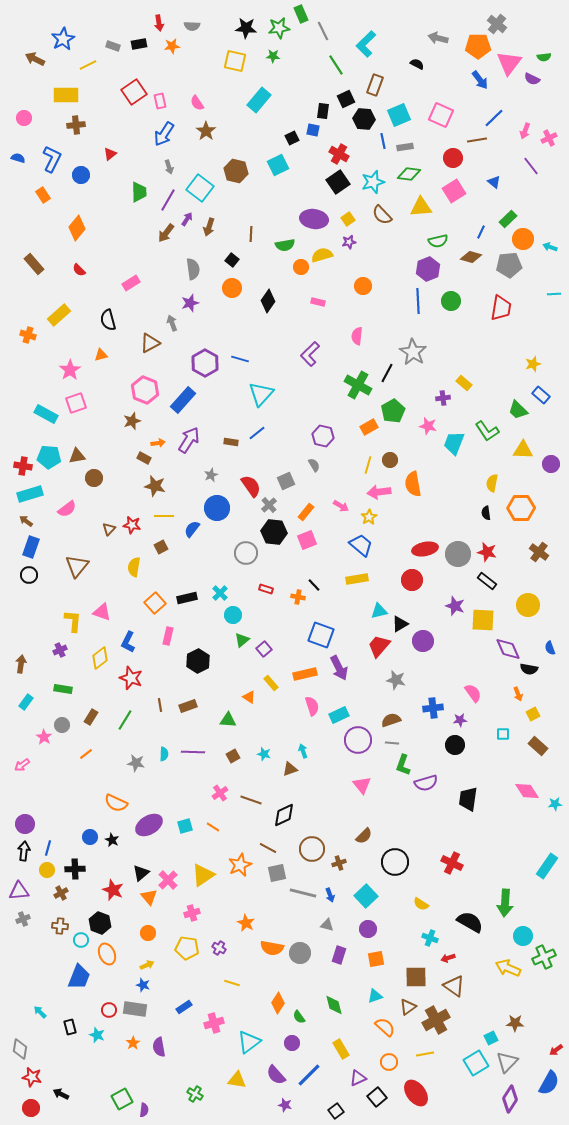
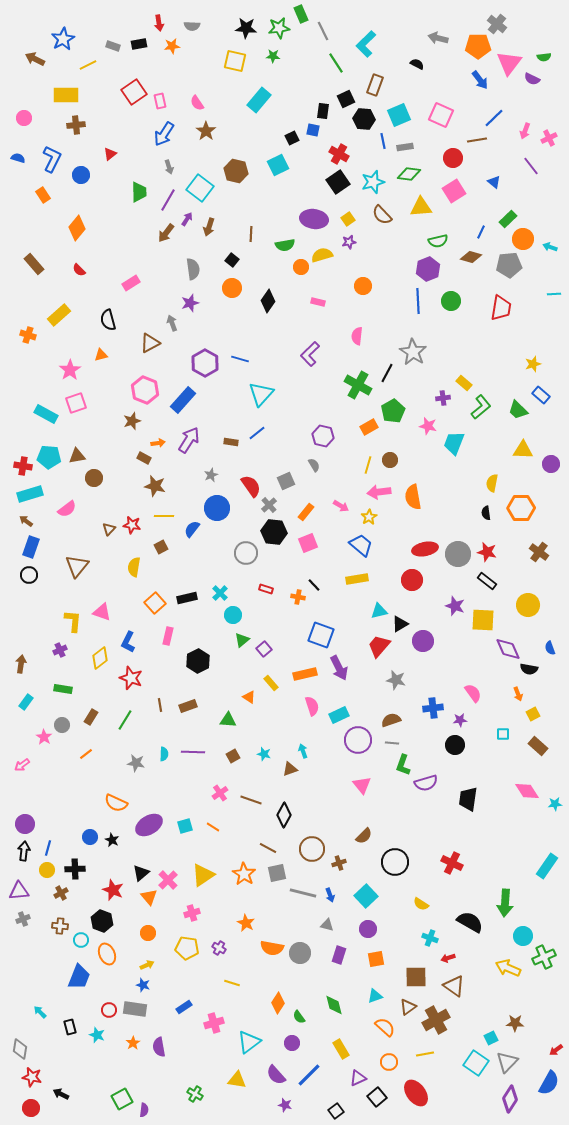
green line at (336, 65): moved 2 px up
green L-shape at (487, 431): moved 6 px left, 24 px up; rotated 95 degrees counterclockwise
orange semicircle at (413, 484): moved 13 px down
pink square at (307, 540): moved 1 px right, 3 px down
black diamond at (284, 815): rotated 35 degrees counterclockwise
orange star at (240, 865): moved 4 px right, 9 px down; rotated 15 degrees counterclockwise
black hexagon at (100, 923): moved 2 px right, 2 px up
cyan square at (476, 1063): rotated 25 degrees counterclockwise
